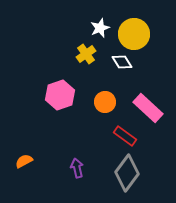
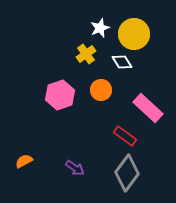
orange circle: moved 4 px left, 12 px up
purple arrow: moved 2 px left; rotated 138 degrees clockwise
